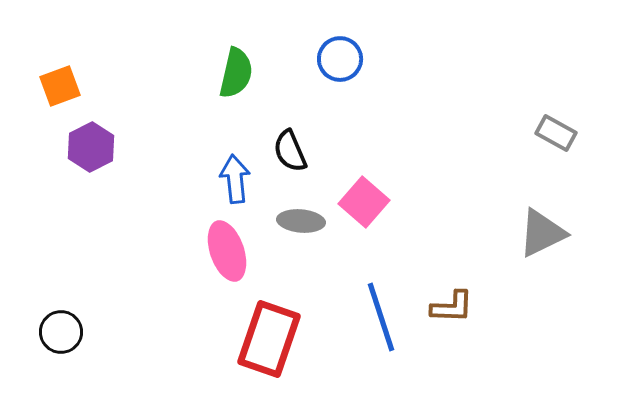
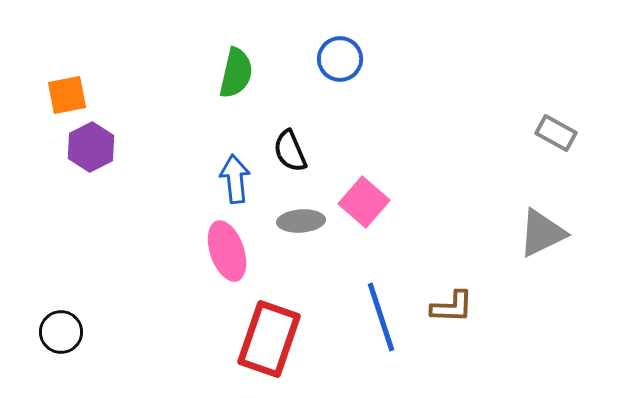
orange square: moved 7 px right, 9 px down; rotated 9 degrees clockwise
gray ellipse: rotated 9 degrees counterclockwise
